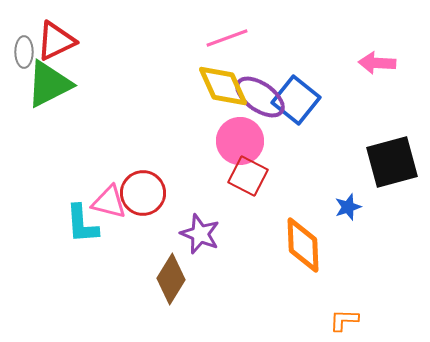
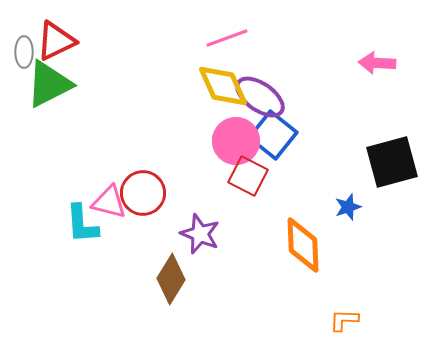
blue square: moved 23 px left, 35 px down
pink circle: moved 4 px left
